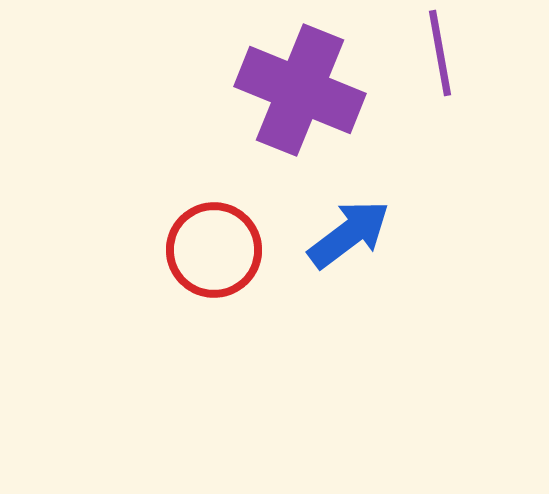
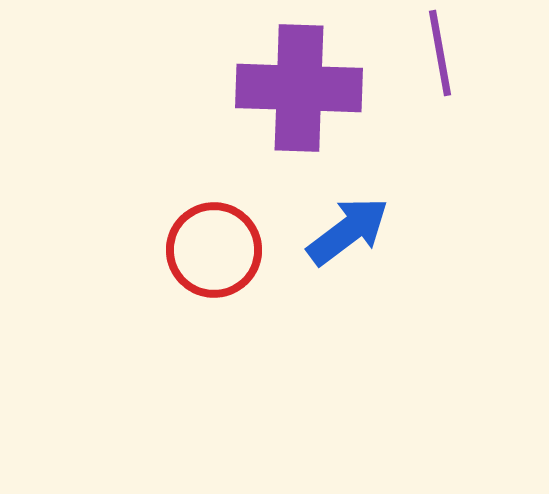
purple cross: moved 1 px left, 2 px up; rotated 20 degrees counterclockwise
blue arrow: moved 1 px left, 3 px up
